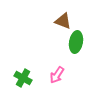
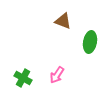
green ellipse: moved 14 px right
